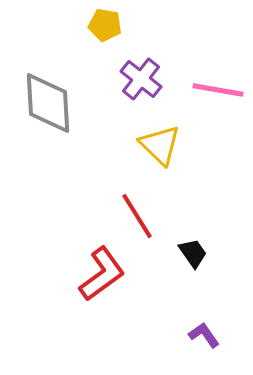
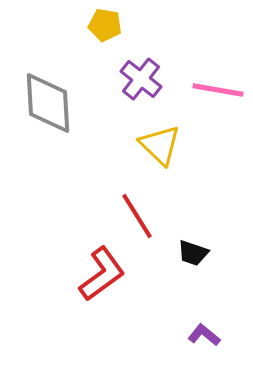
black trapezoid: rotated 144 degrees clockwise
purple L-shape: rotated 16 degrees counterclockwise
